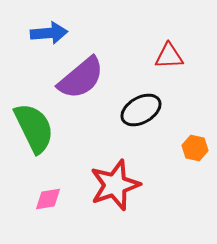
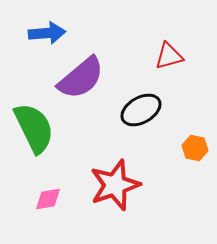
blue arrow: moved 2 px left
red triangle: rotated 12 degrees counterclockwise
